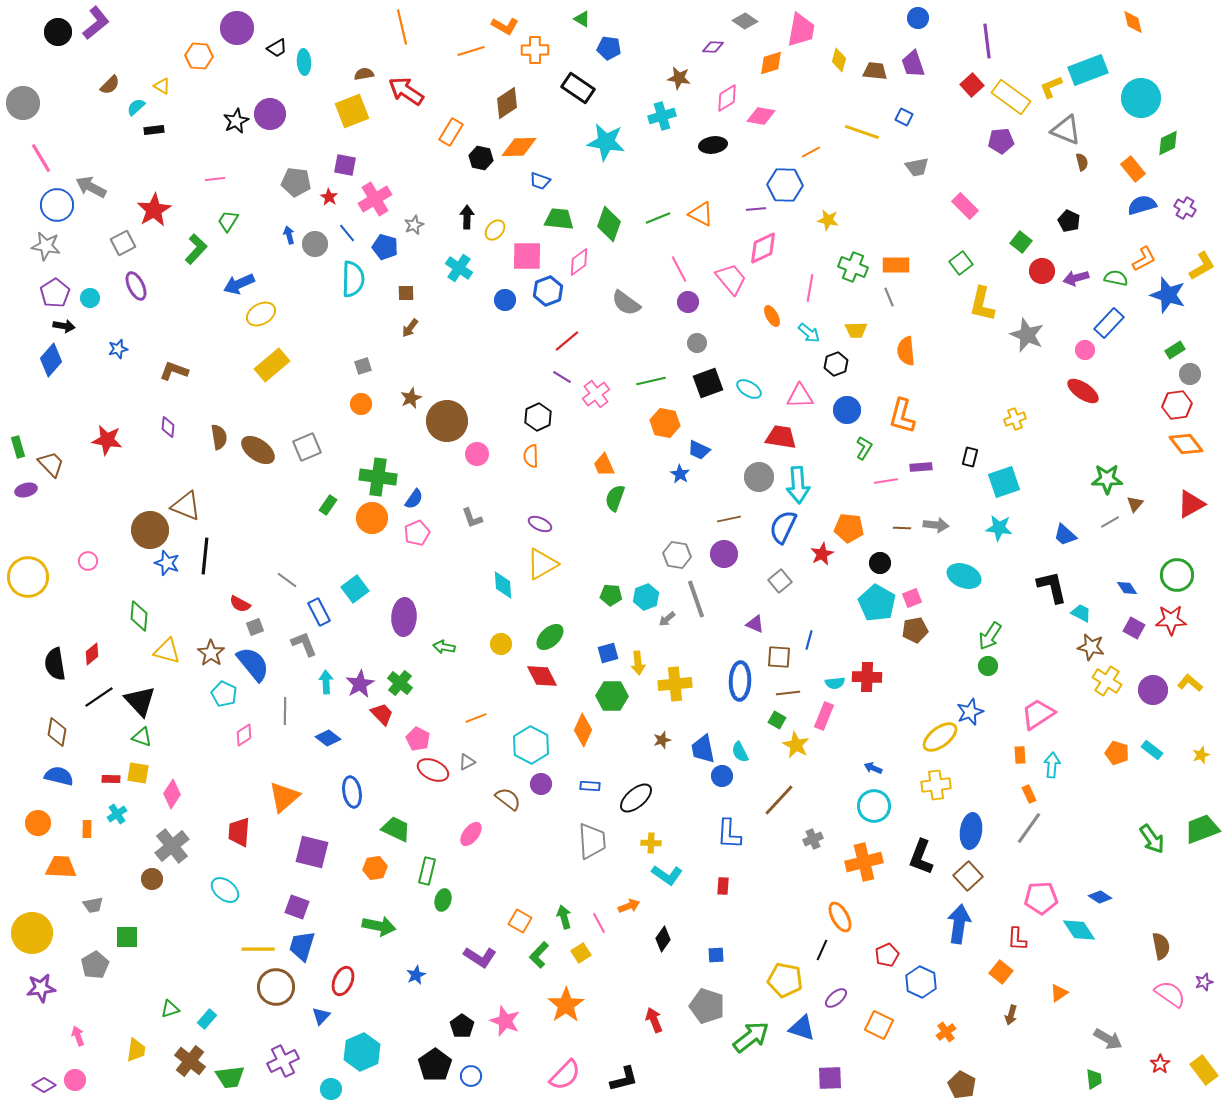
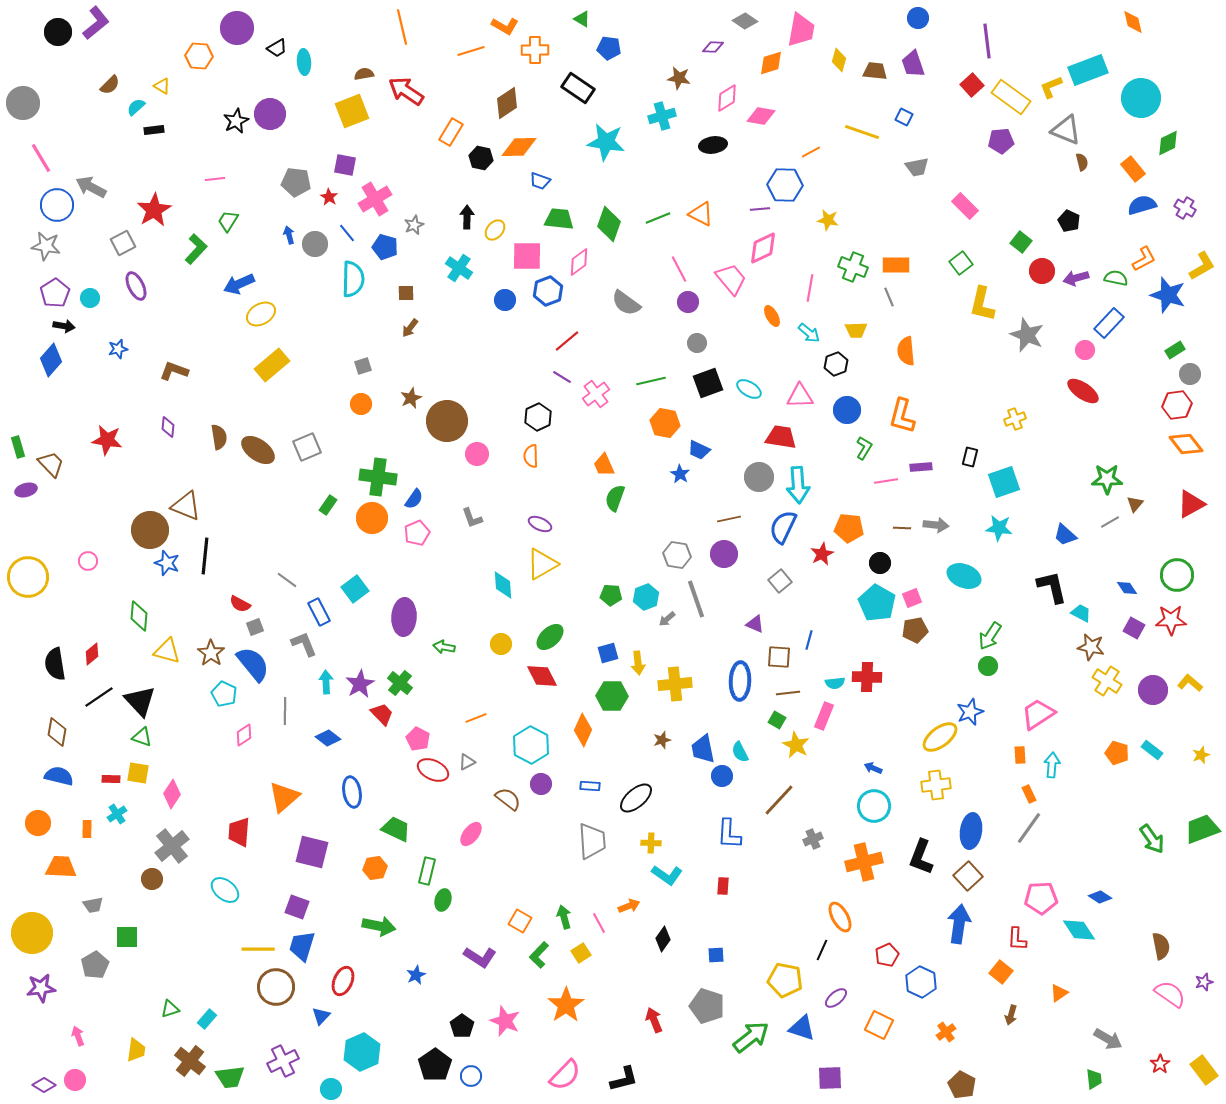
purple line at (756, 209): moved 4 px right
